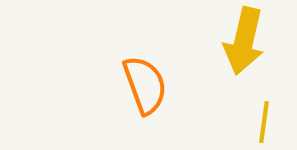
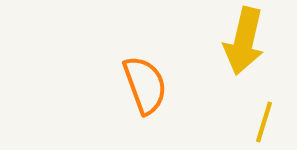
yellow line: rotated 9 degrees clockwise
